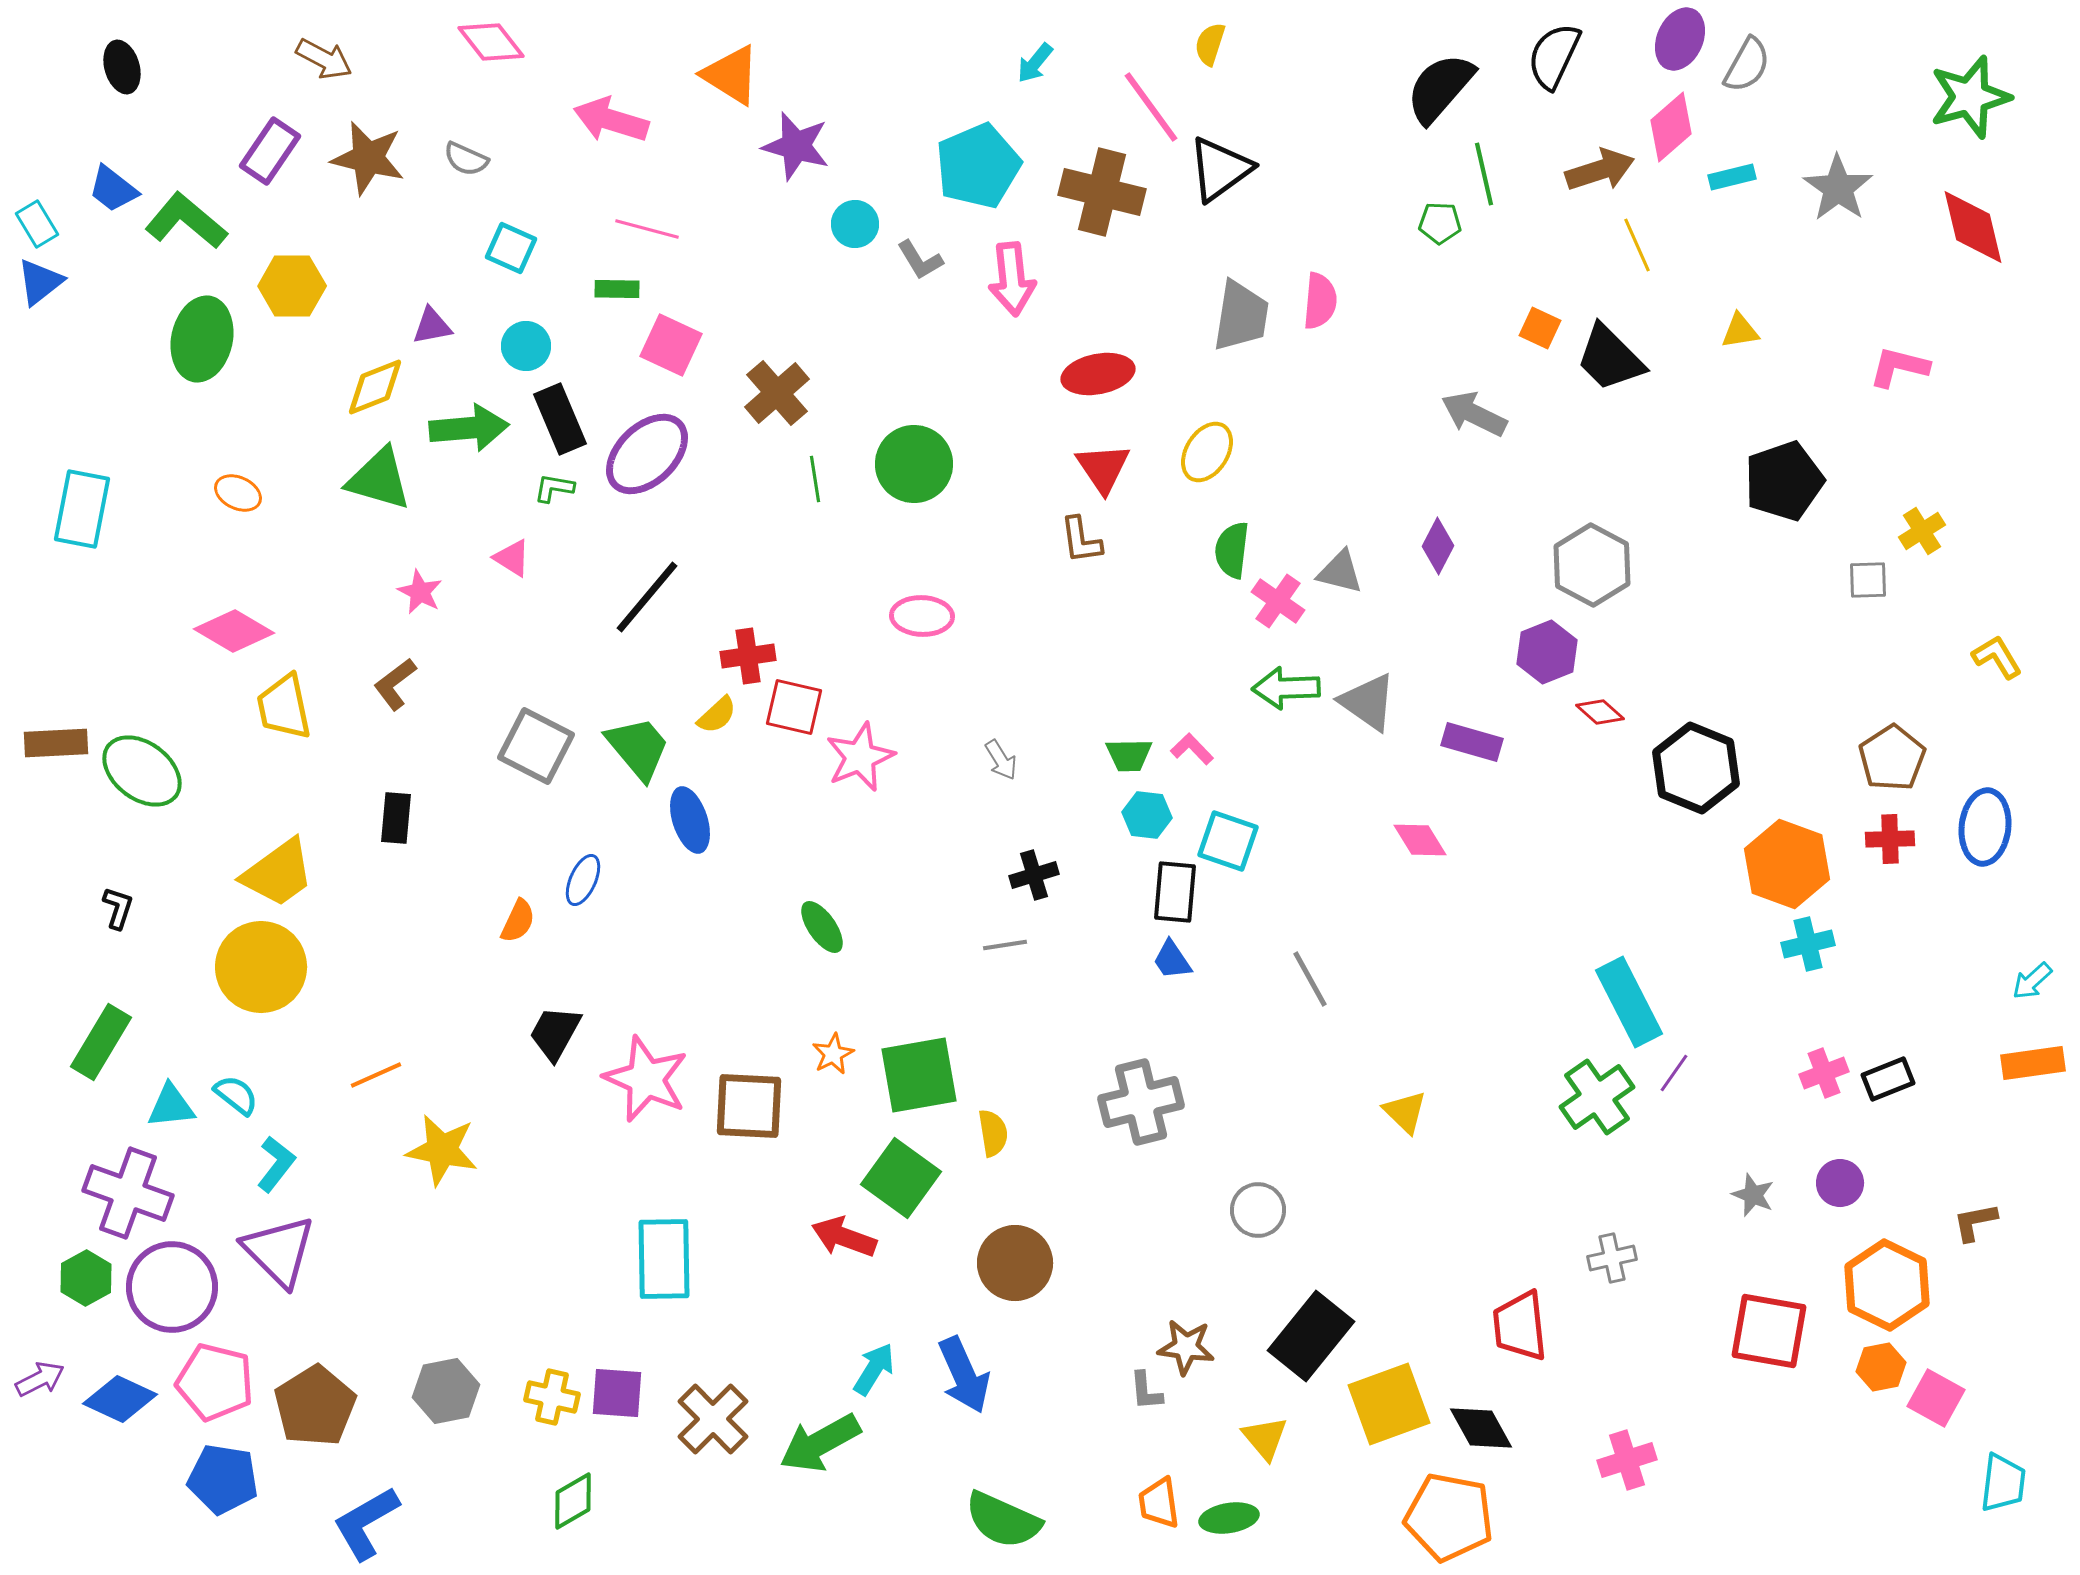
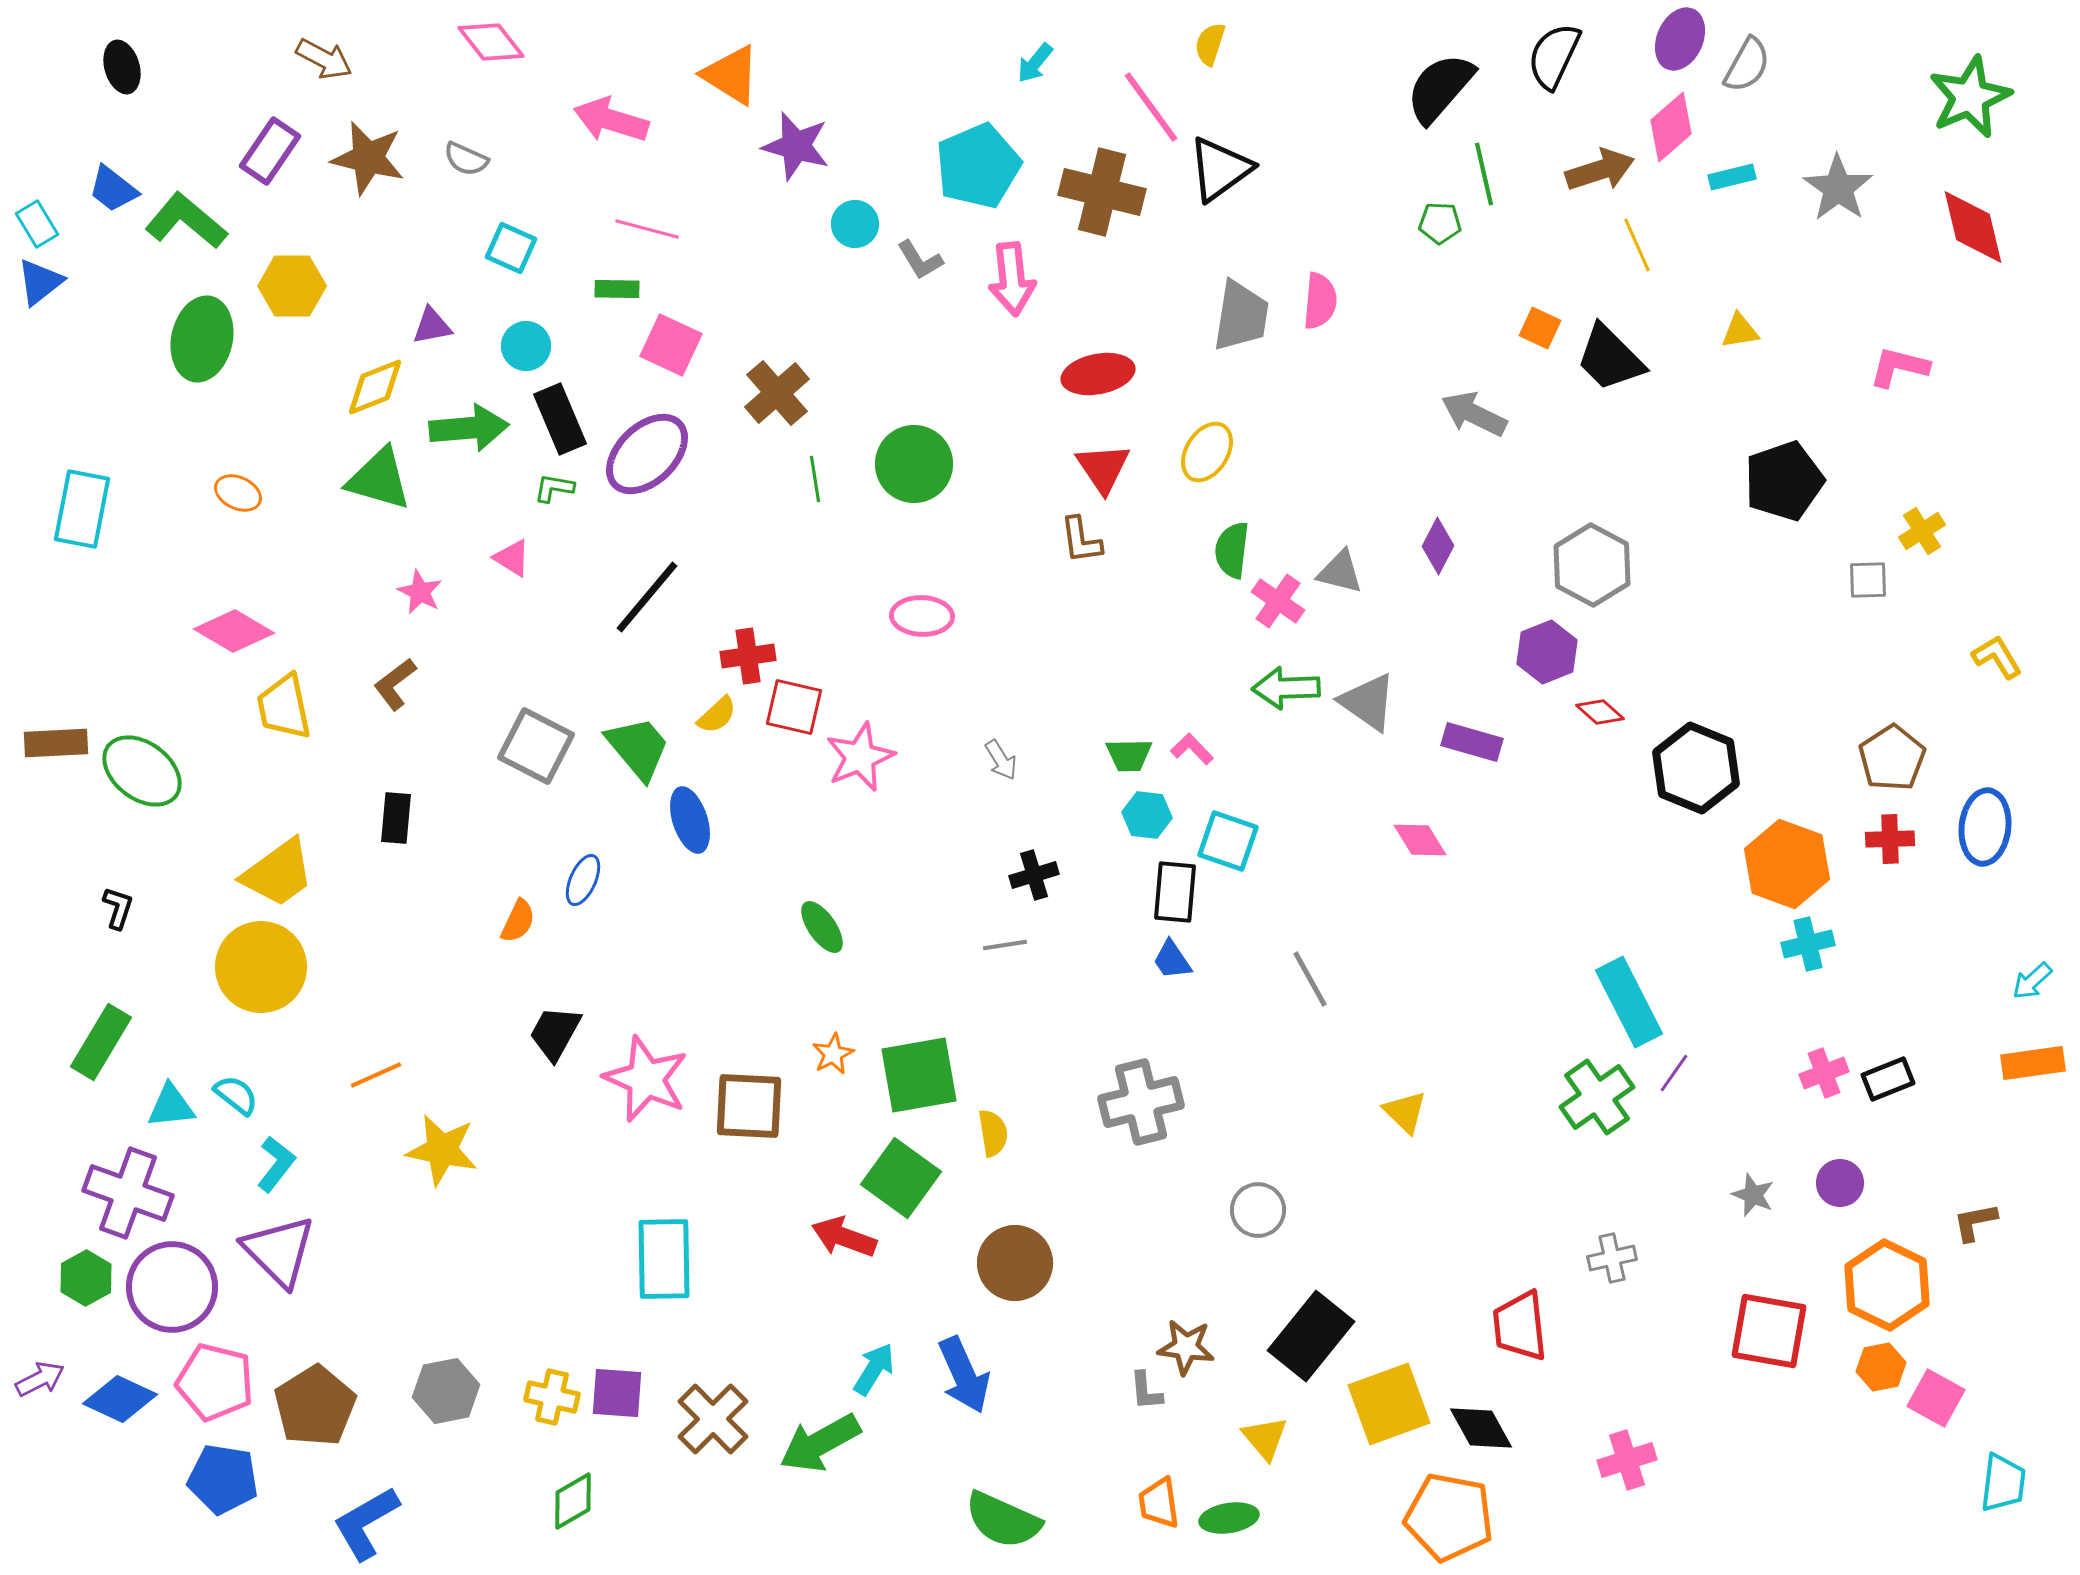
green star at (1970, 97): rotated 8 degrees counterclockwise
